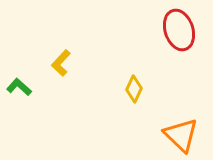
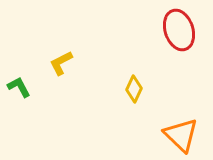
yellow L-shape: rotated 20 degrees clockwise
green L-shape: rotated 20 degrees clockwise
